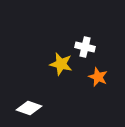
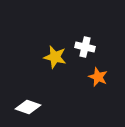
yellow star: moved 6 px left, 7 px up
white diamond: moved 1 px left, 1 px up
